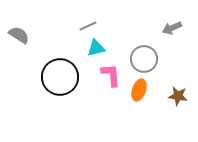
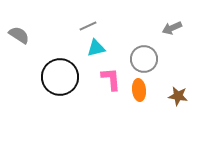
pink L-shape: moved 4 px down
orange ellipse: rotated 25 degrees counterclockwise
